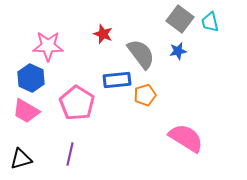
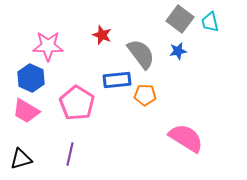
red star: moved 1 px left, 1 px down
orange pentagon: rotated 20 degrees clockwise
